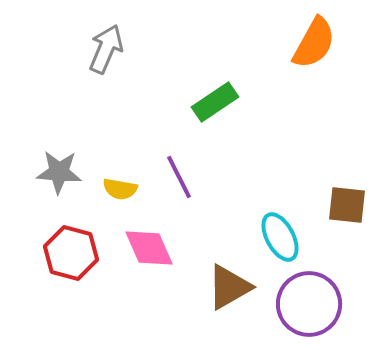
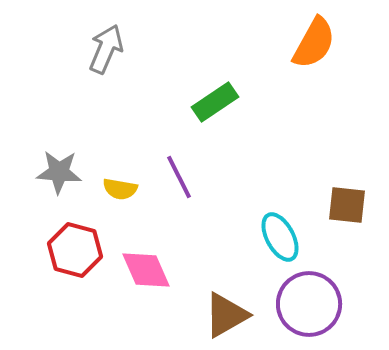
pink diamond: moved 3 px left, 22 px down
red hexagon: moved 4 px right, 3 px up
brown triangle: moved 3 px left, 28 px down
